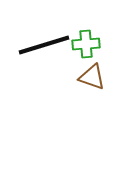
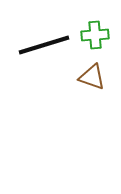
green cross: moved 9 px right, 9 px up
